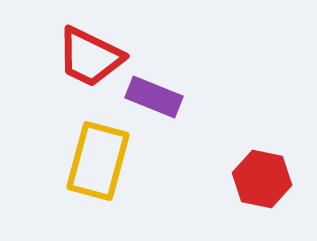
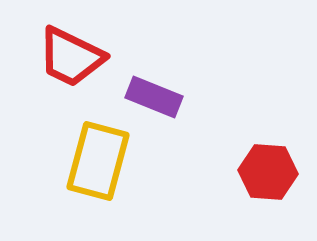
red trapezoid: moved 19 px left
red hexagon: moved 6 px right, 7 px up; rotated 8 degrees counterclockwise
